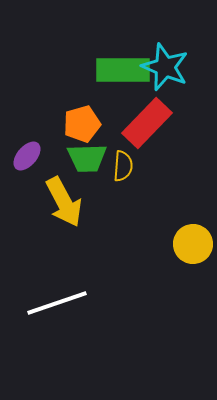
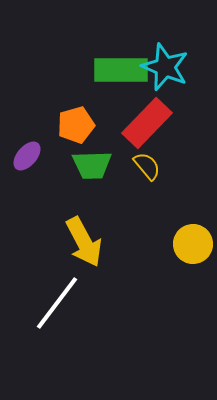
green rectangle: moved 2 px left
orange pentagon: moved 6 px left, 1 px down
green trapezoid: moved 5 px right, 7 px down
yellow semicircle: moved 24 px right; rotated 44 degrees counterclockwise
yellow arrow: moved 20 px right, 40 px down
white line: rotated 34 degrees counterclockwise
